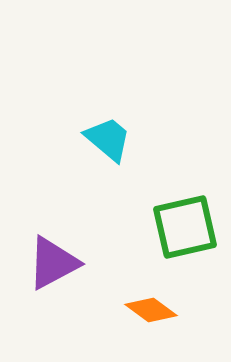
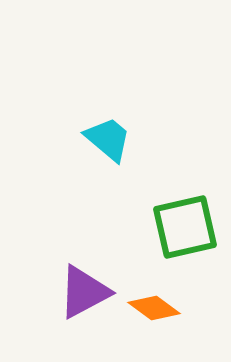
purple triangle: moved 31 px right, 29 px down
orange diamond: moved 3 px right, 2 px up
